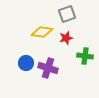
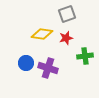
yellow diamond: moved 2 px down
green cross: rotated 14 degrees counterclockwise
